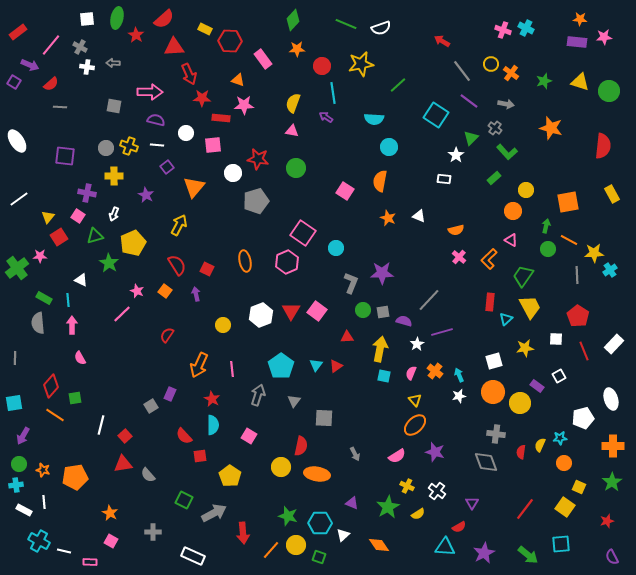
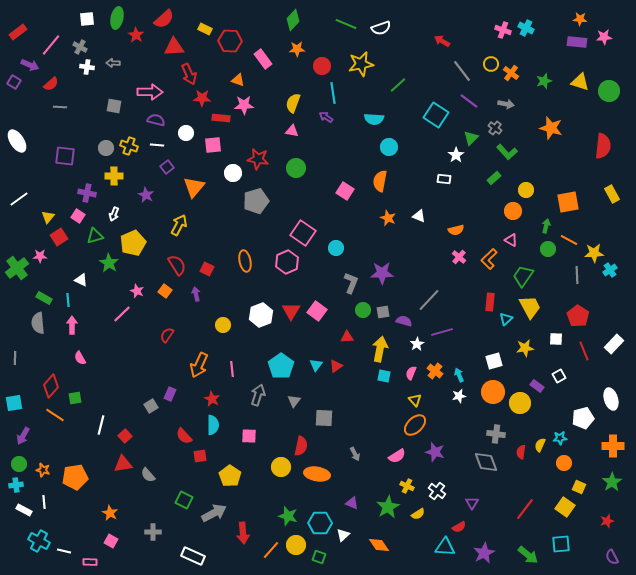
pink square at (249, 436): rotated 28 degrees counterclockwise
